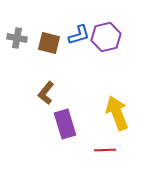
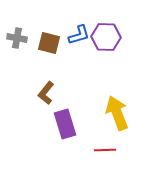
purple hexagon: rotated 16 degrees clockwise
